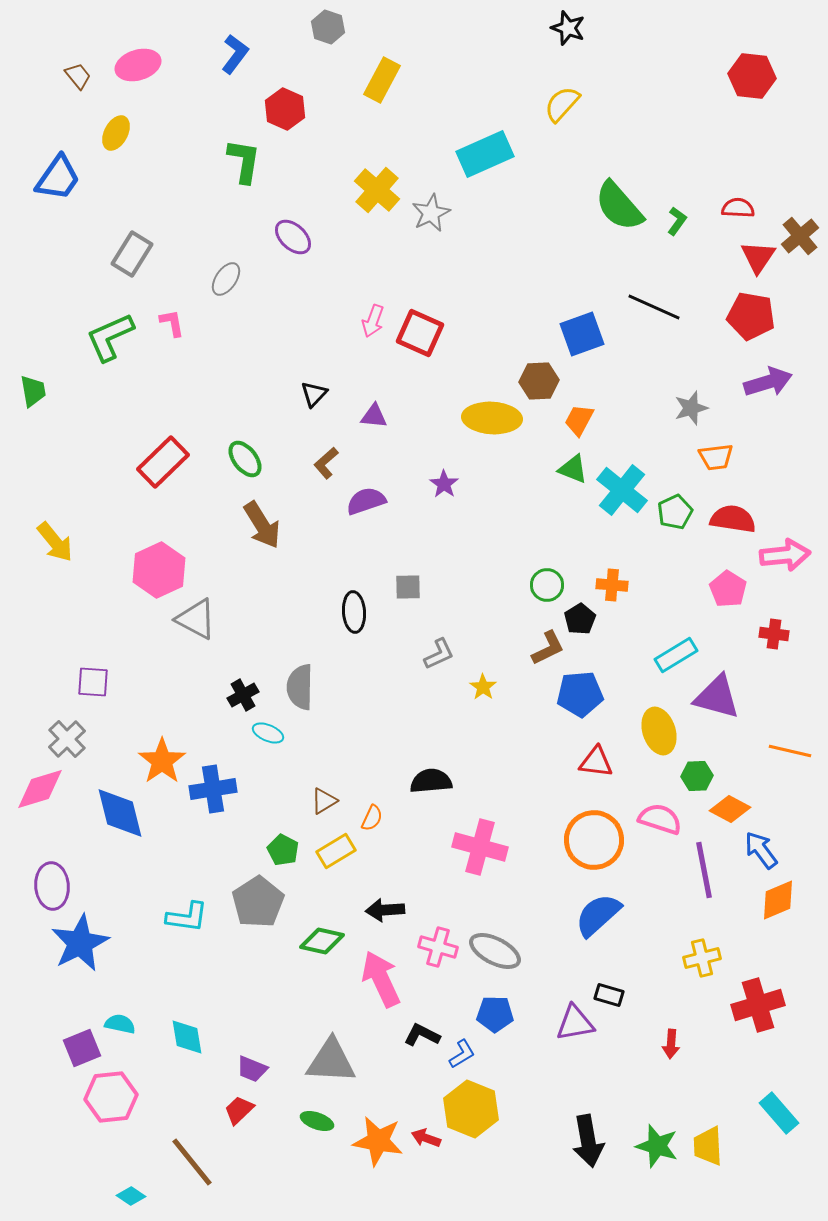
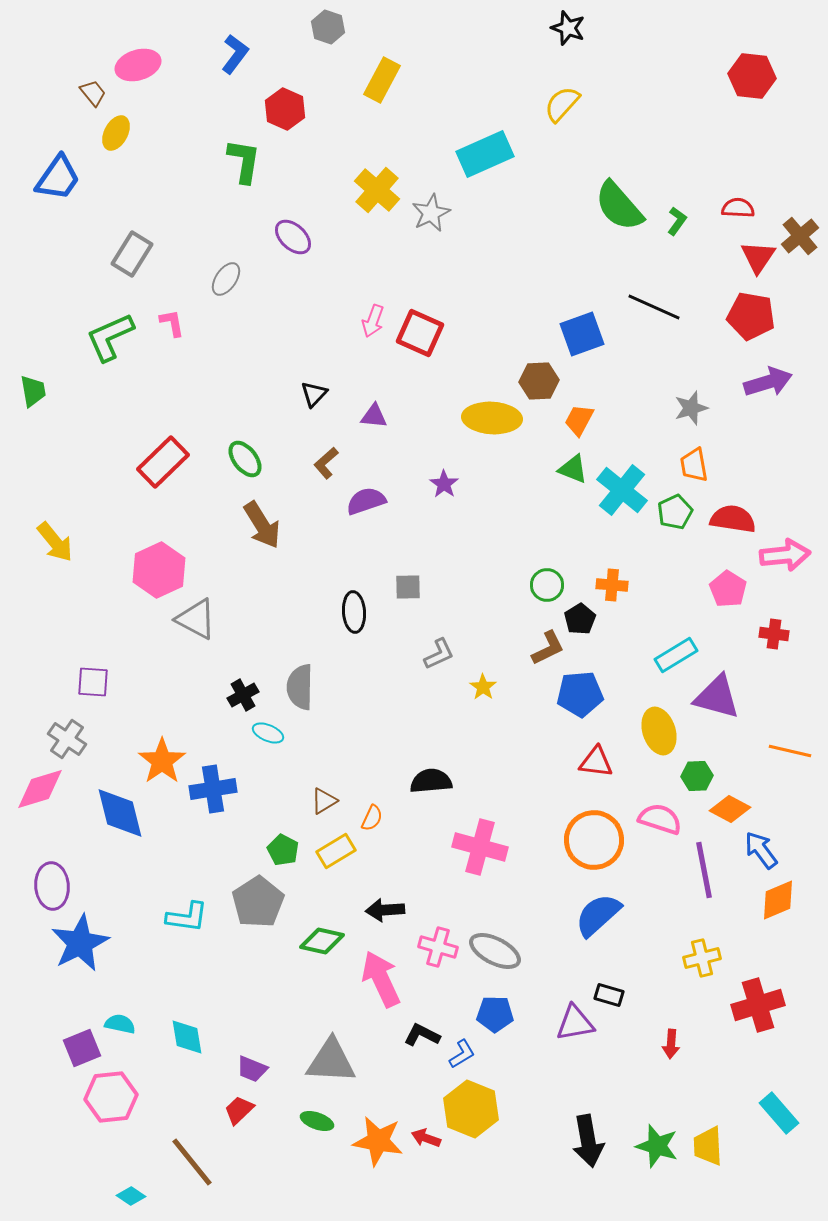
brown trapezoid at (78, 76): moved 15 px right, 17 px down
orange trapezoid at (716, 457): moved 22 px left, 8 px down; rotated 87 degrees clockwise
gray cross at (67, 739): rotated 12 degrees counterclockwise
